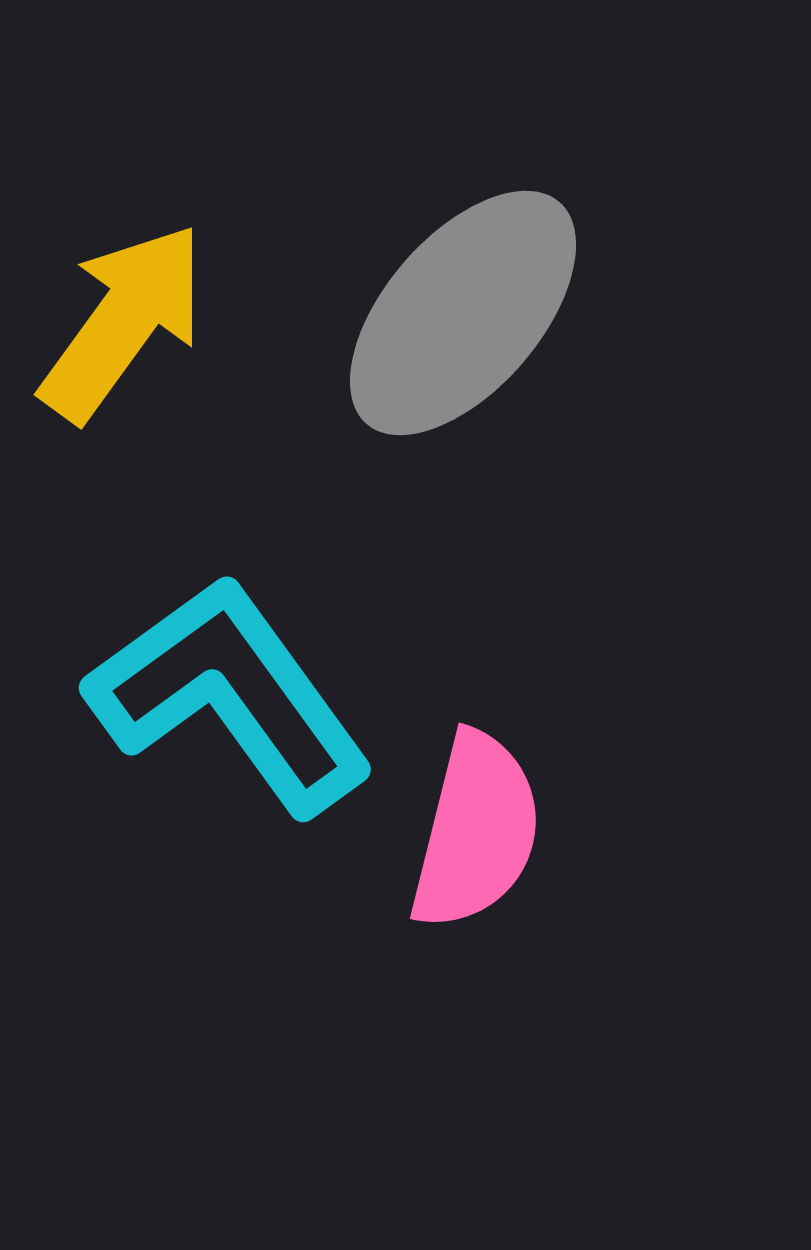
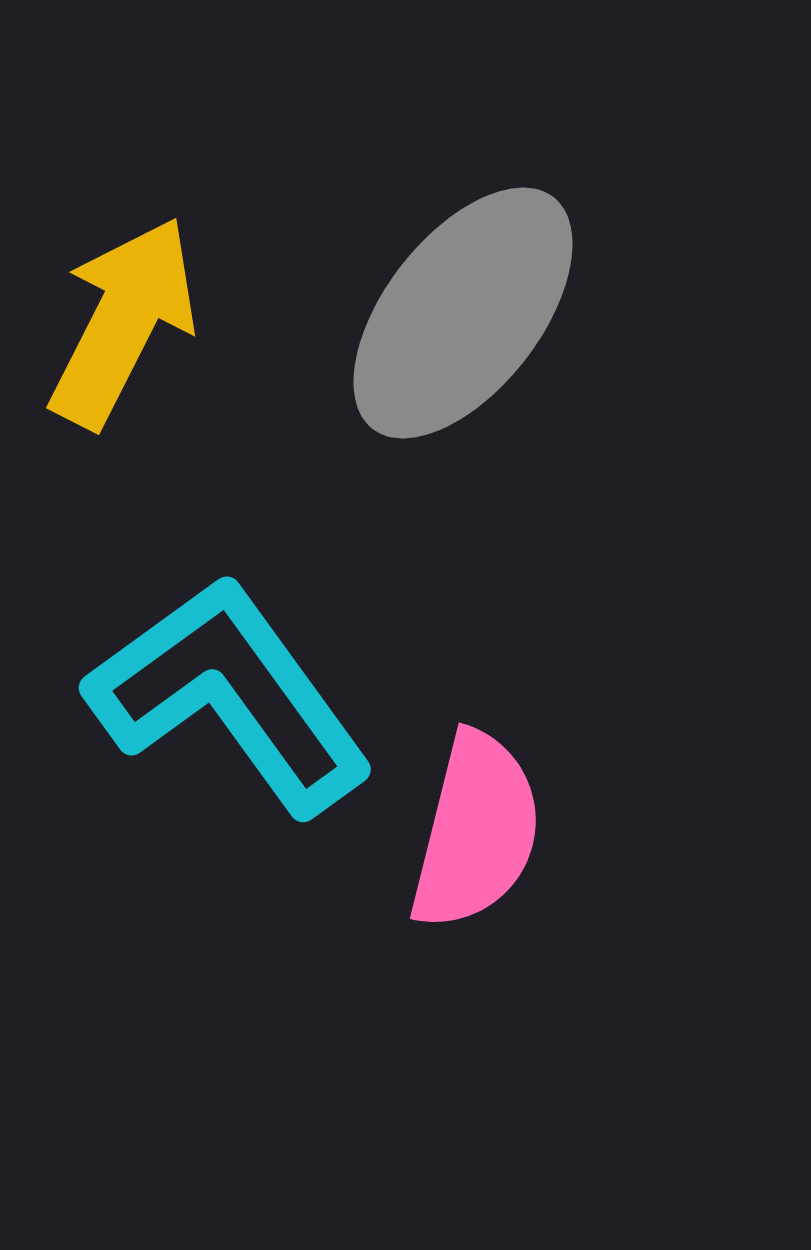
gray ellipse: rotated 3 degrees counterclockwise
yellow arrow: rotated 9 degrees counterclockwise
